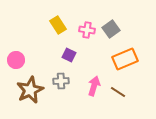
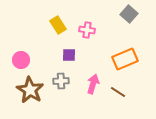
gray square: moved 18 px right, 15 px up; rotated 12 degrees counterclockwise
purple square: rotated 24 degrees counterclockwise
pink circle: moved 5 px right
pink arrow: moved 1 px left, 2 px up
brown star: rotated 16 degrees counterclockwise
